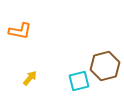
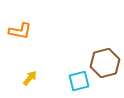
brown hexagon: moved 3 px up
